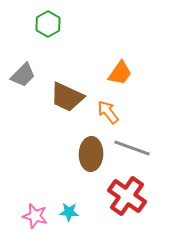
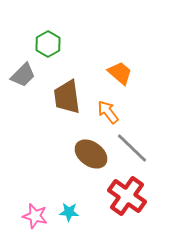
green hexagon: moved 20 px down
orange trapezoid: rotated 84 degrees counterclockwise
brown trapezoid: rotated 57 degrees clockwise
gray line: rotated 24 degrees clockwise
brown ellipse: rotated 56 degrees counterclockwise
